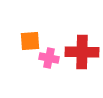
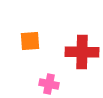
pink cross: moved 26 px down
